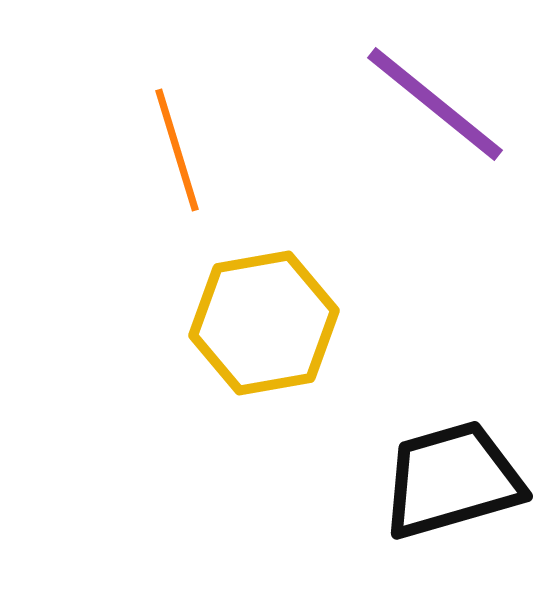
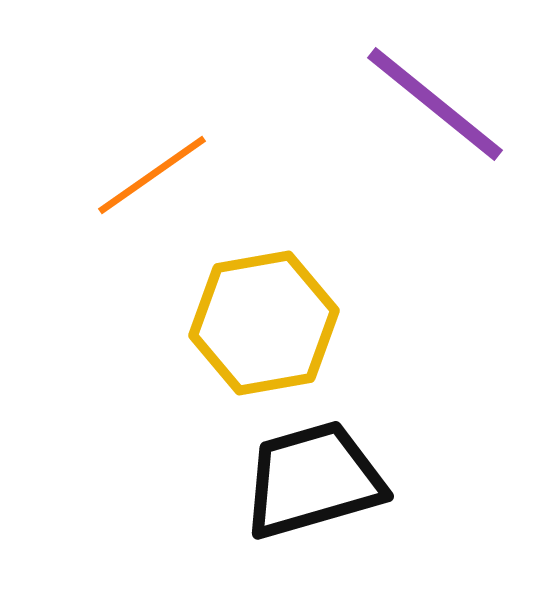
orange line: moved 25 px left, 25 px down; rotated 72 degrees clockwise
black trapezoid: moved 139 px left
